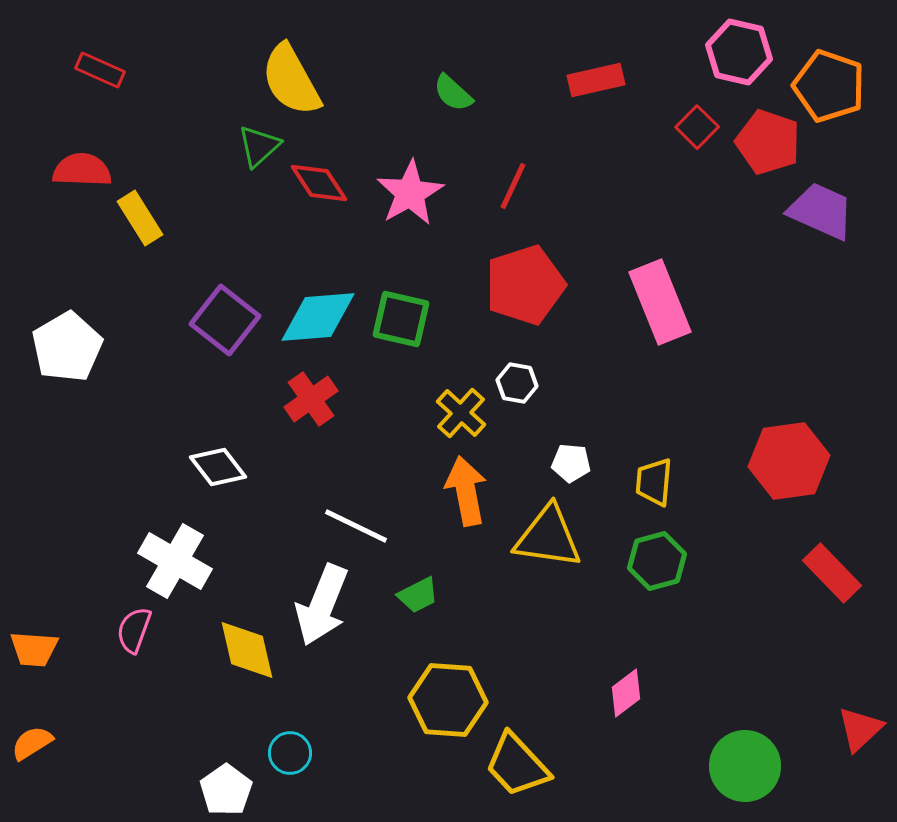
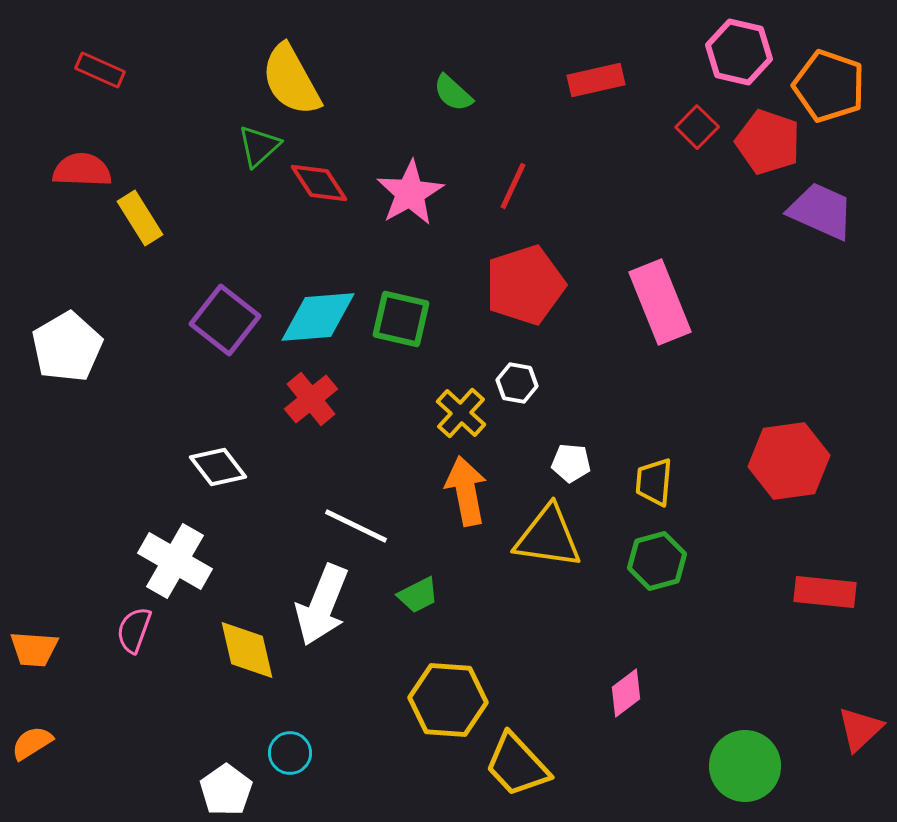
red cross at (311, 399): rotated 4 degrees counterclockwise
red rectangle at (832, 573): moved 7 px left, 19 px down; rotated 40 degrees counterclockwise
